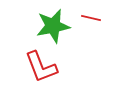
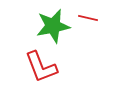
red line: moved 3 px left
